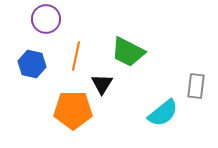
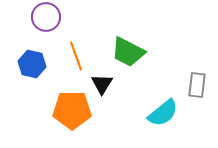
purple circle: moved 2 px up
orange line: rotated 32 degrees counterclockwise
gray rectangle: moved 1 px right, 1 px up
orange pentagon: moved 1 px left
